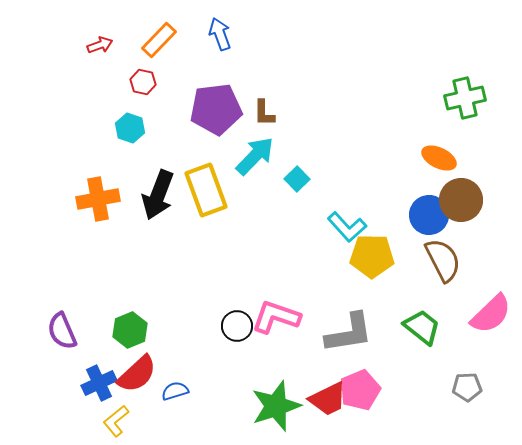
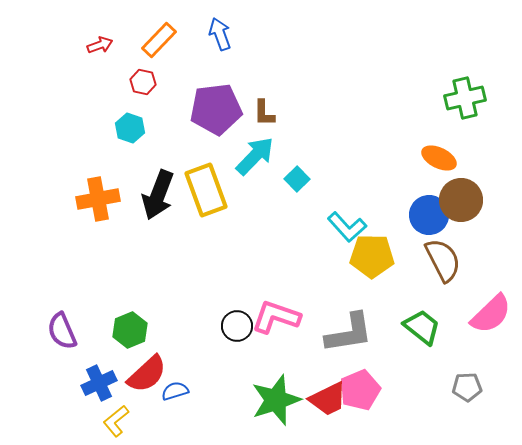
red semicircle: moved 10 px right
green star: moved 6 px up
